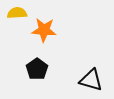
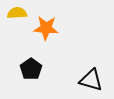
orange star: moved 2 px right, 2 px up
black pentagon: moved 6 px left
